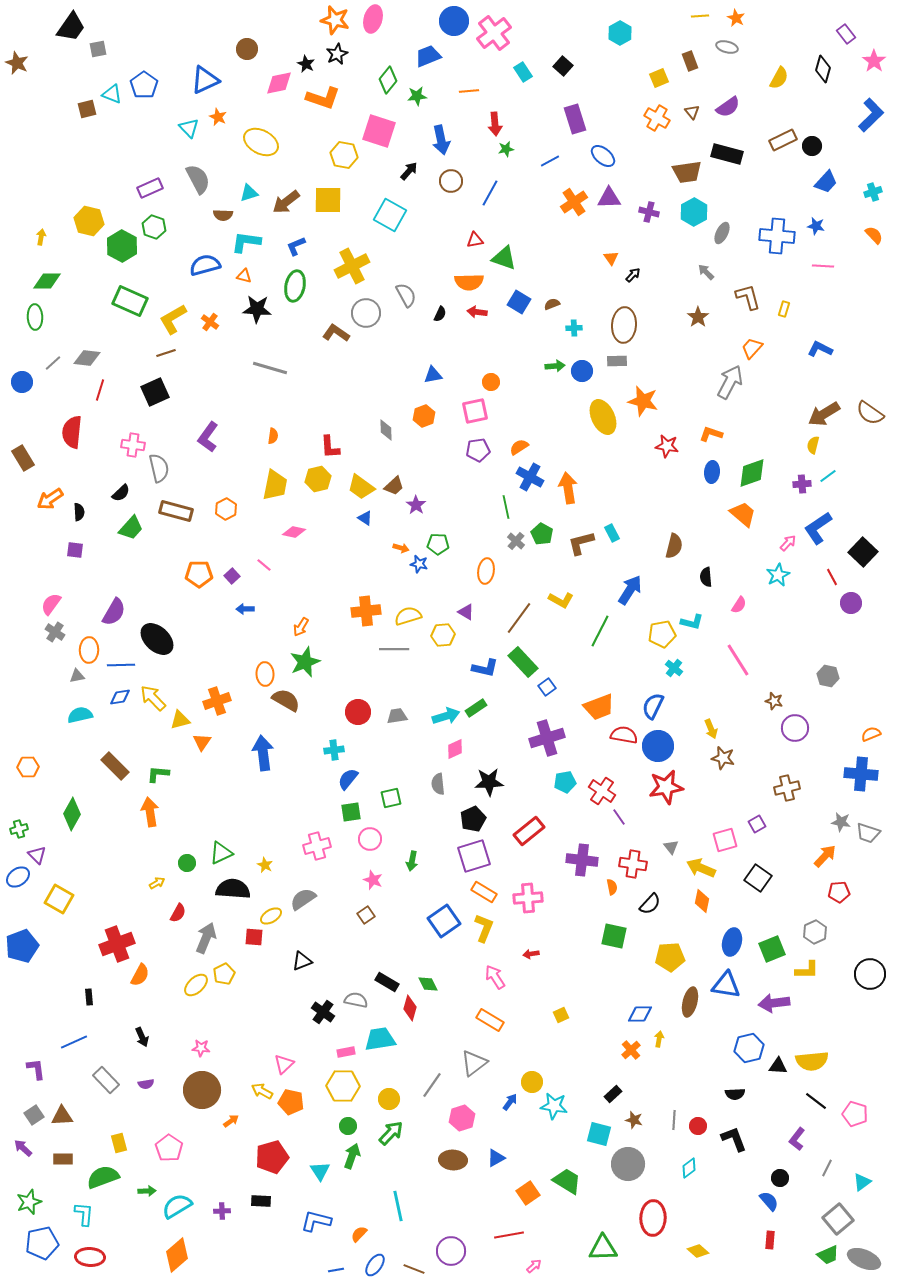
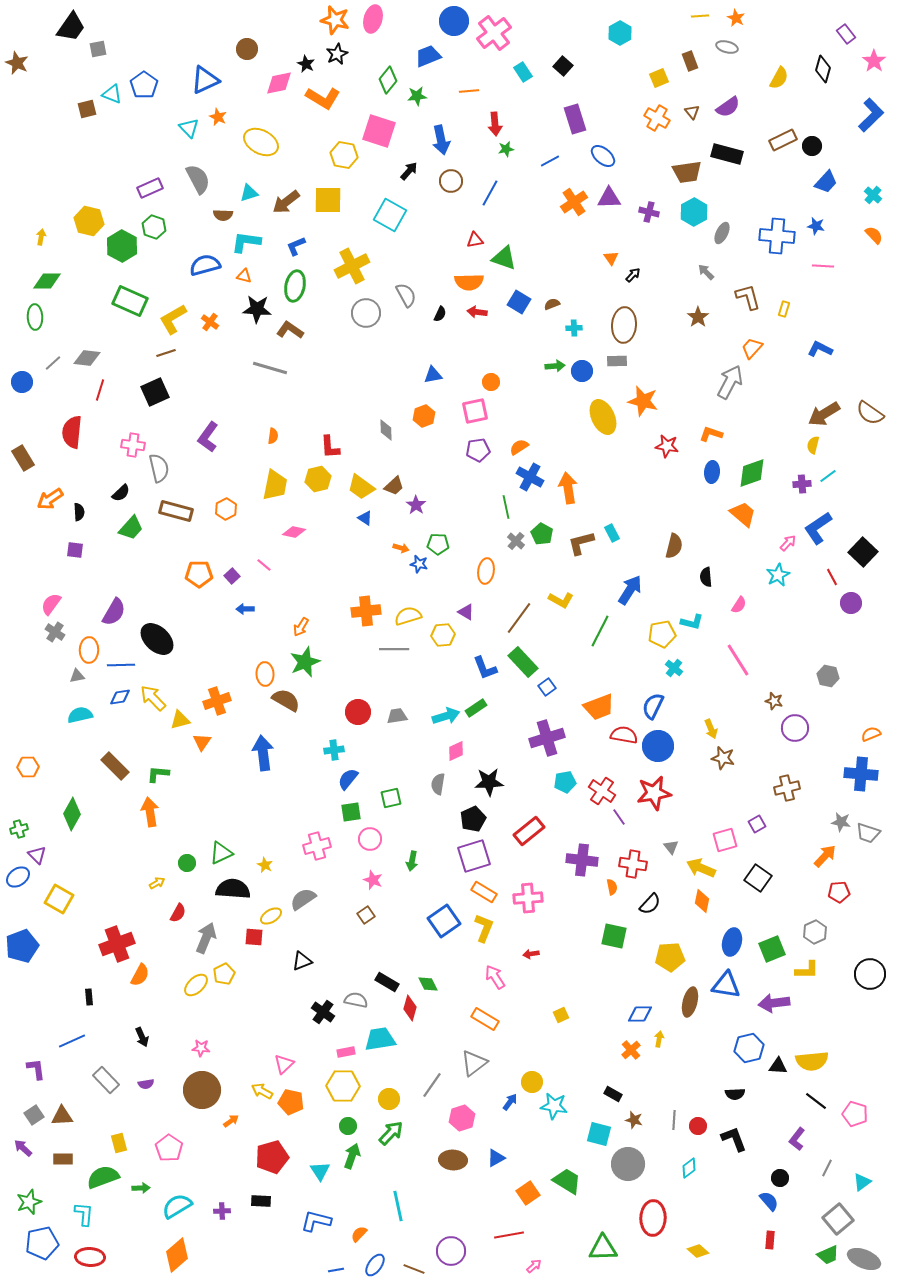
orange L-shape at (323, 98): rotated 12 degrees clockwise
cyan cross at (873, 192): moved 3 px down; rotated 30 degrees counterclockwise
brown L-shape at (336, 333): moved 46 px left, 3 px up
blue L-shape at (485, 668): rotated 56 degrees clockwise
pink diamond at (455, 749): moved 1 px right, 2 px down
gray semicircle at (438, 784): rotated 15 degrees clockwise
red star at (666, 787): moved 12 px left, 6 px down
orange rectangle at (490, 1020): moved 5 px left, 1 px up
blue line at (74, 1042): moved 2 px left, 1 px up
black rectangle at (613, 1094): rotated 72 degrees clockwise
green arrow at (147, 1191): moved 6 px left, 3 px up
